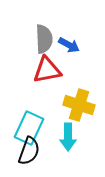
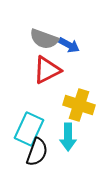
gray semicircle: rotated 112 degrees clockwise
red triangle: rotated 16 degrees counterclockwise
cyan rectangle: moved 1 px down
black semicircle: moved 8 px right, 1 px down
